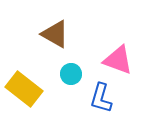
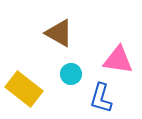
brown triangle: moved 4 px right, 1 px up
pink triangle: rotated 12 degrees counterclockwise
